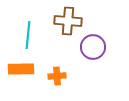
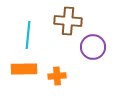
orange rectangle: moved 3 px right
